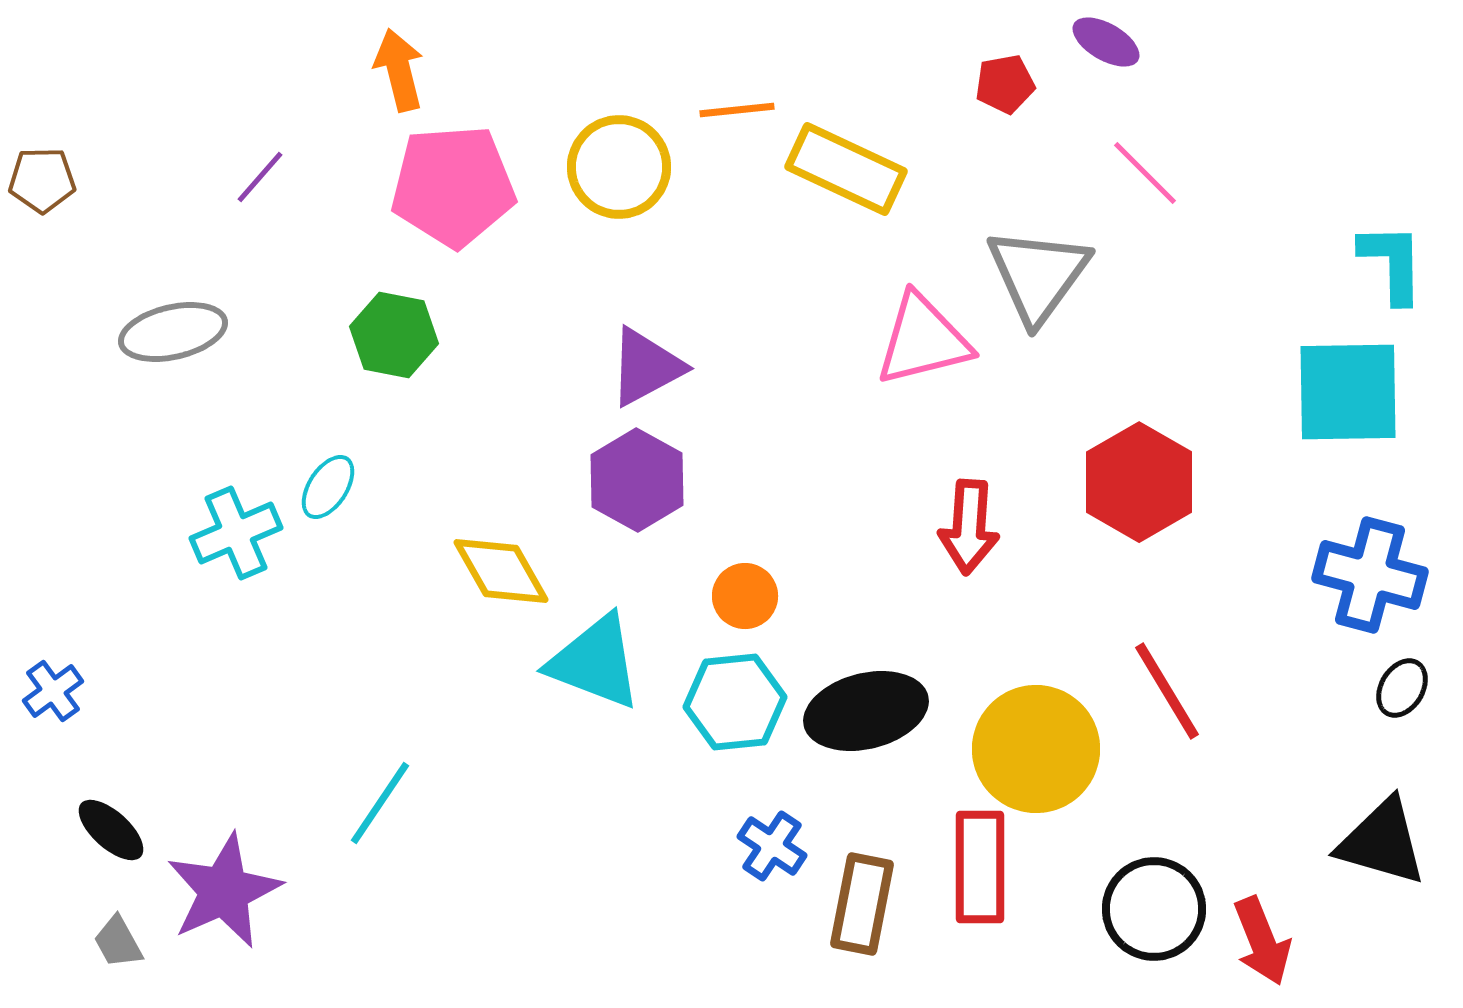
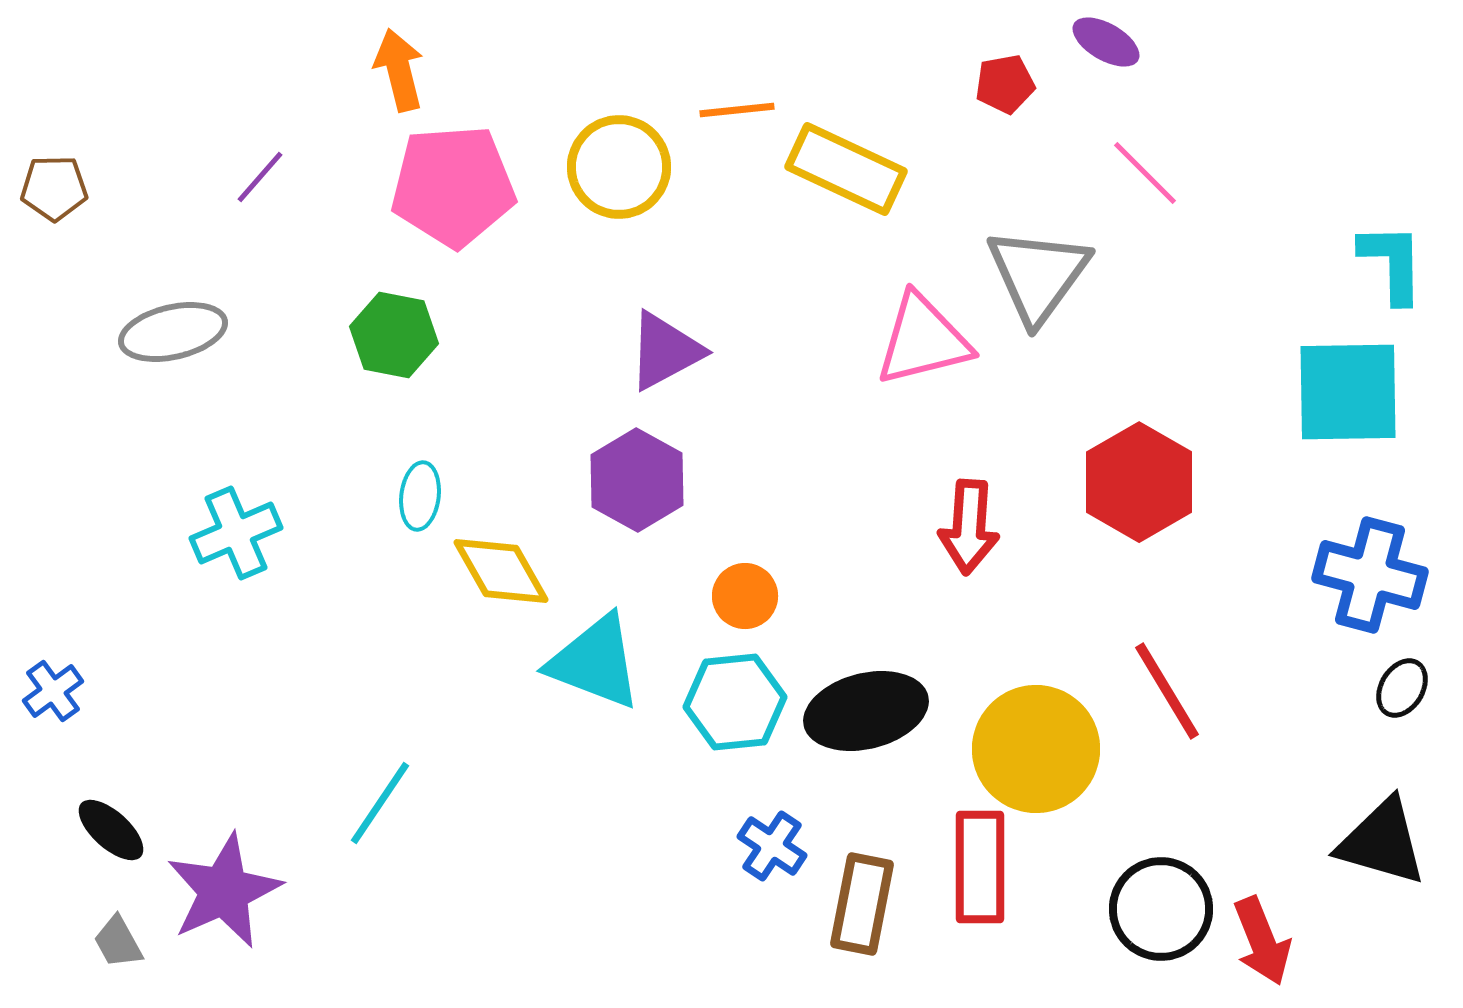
brown pentagon at (42, 180): moved 12 px right, 8 px down
purple triangle at (646, 367): moved 19 px right, 16 px up
cyan ellipse at (328, 487): moved 92 px right, 9 px down; rotated 26 degrees counterclockwise
black circle at (1154, 909): moved 7 px right
